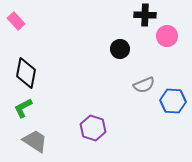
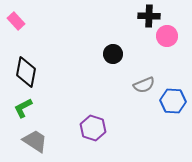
black cross: moved 4 px right, 1 px down
black circle: moved 7 px left, 5 px down
black diamond: moved 1 px up
